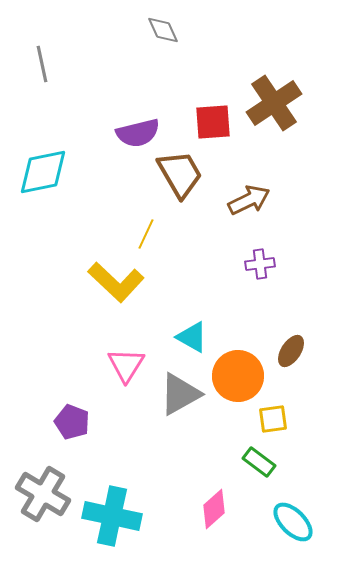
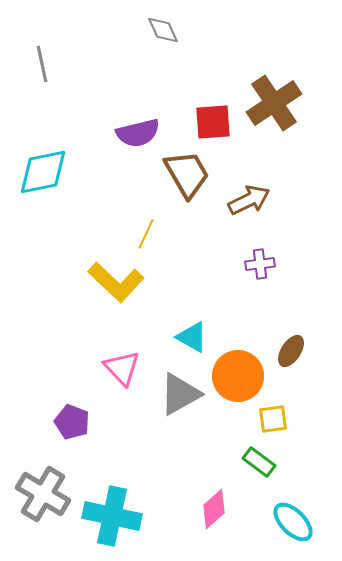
brown trapezoid: moved 7 px right
pink triangle: moved 4 px left, 3 px down; rotated 15 degrees counterclockwise
